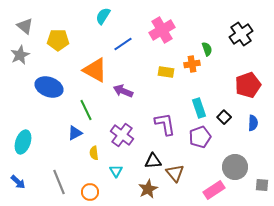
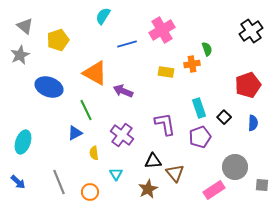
black cross: moved 10 px right, 3 px up
yellow pentagon: rotated 20 degrees counterclockwise
blue line: moved 4 px right; rotated 18 degrees clockwise
orange triangle: moved 3 px down
cyan triangle: moved 3 px down
